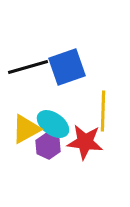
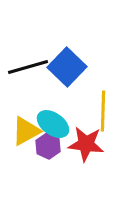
blue square: rotated 27 degrees counterclockwise
yellow triangle: moved 2 px down
red star: moved 1 px right, 2 px down
